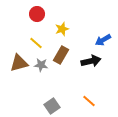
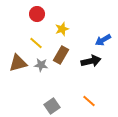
brown triangle: moved 1 px left
